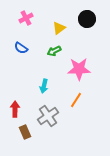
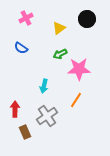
green arrow: moved 6 px right, 3 px down
gray cross: moved 1 px left
